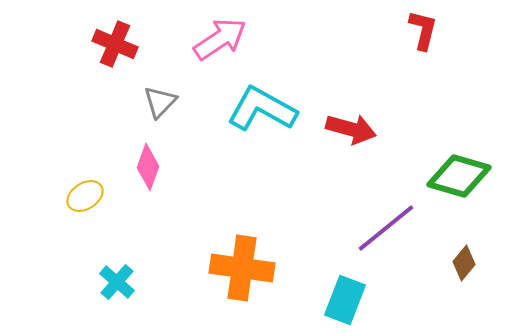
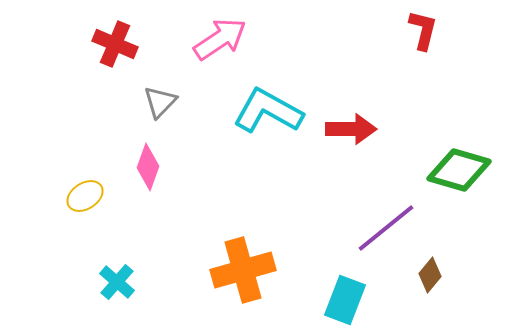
cyan L-shape: moved 6 px right, 2 px down
red arrow: rotated 15 degrees counterclockwise
green diamond: moved 6 px up
brown diamond: moved 34 px left, 12 px down
orange cross: moved 1 px right, 2 px down; rotated 24 degrees counterclockwise
